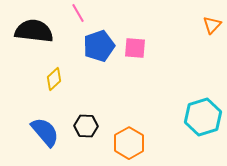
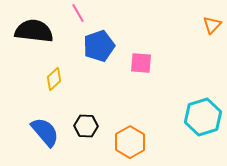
pink square: moved 6 px right, 15 px down
orange hexagon: moved 1 px right, 1 px up
